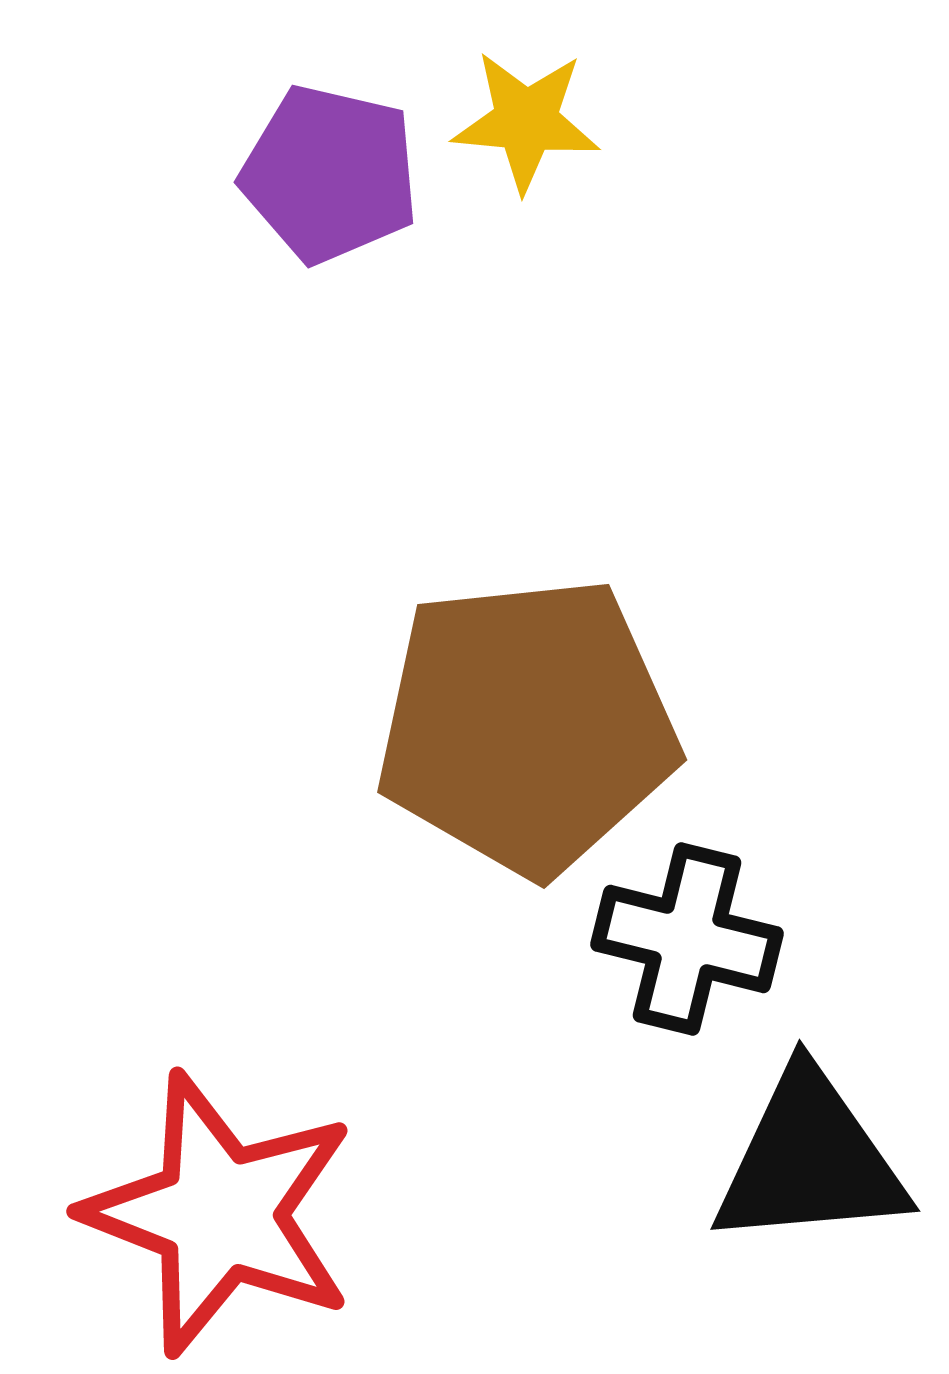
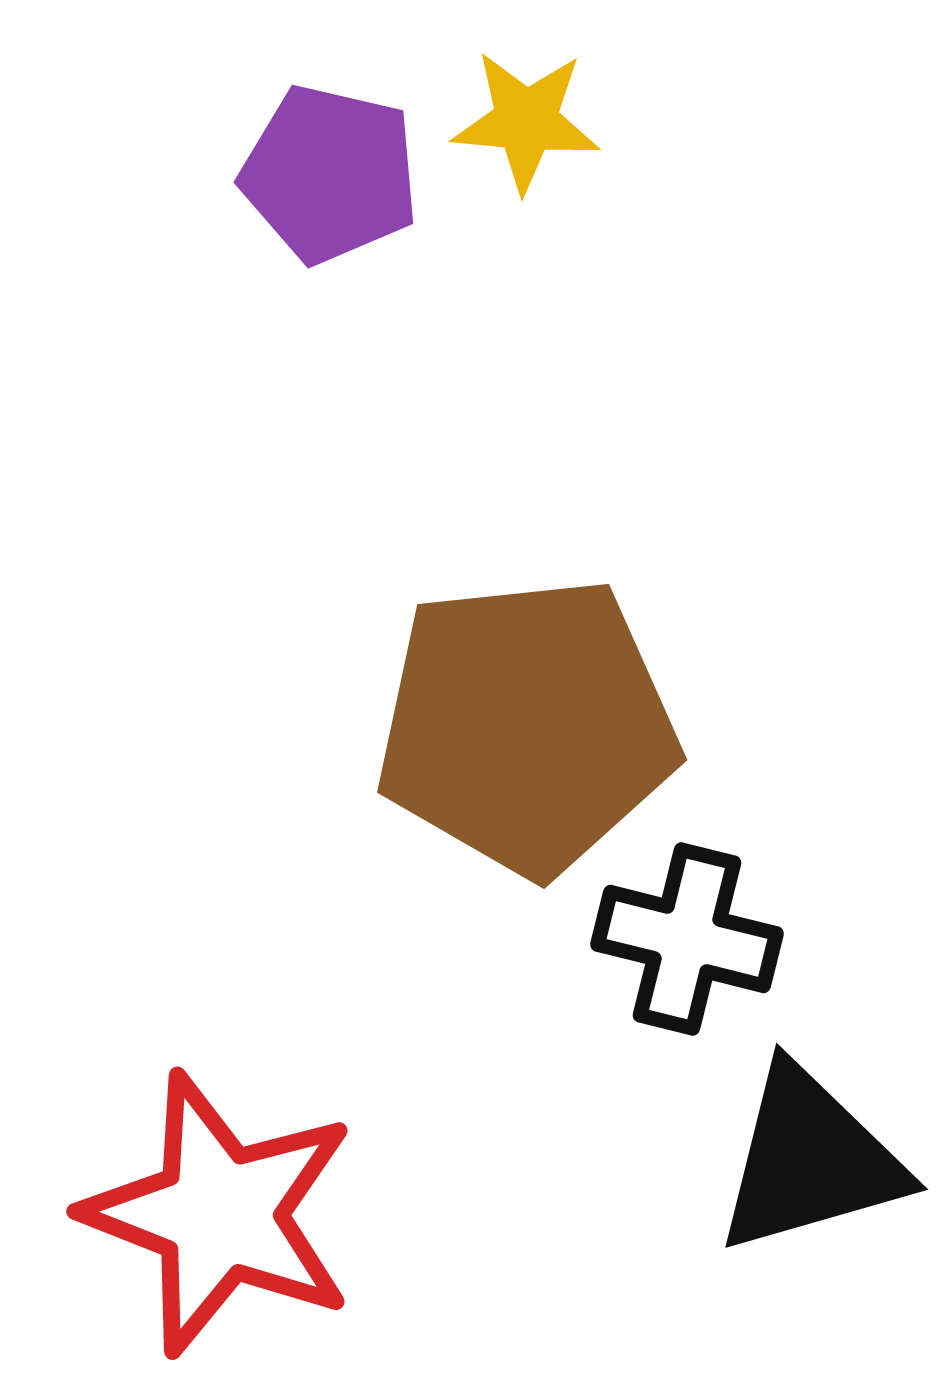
black triangle: rotated 11 degrees counterclockwise
